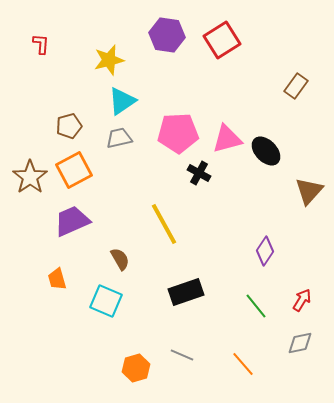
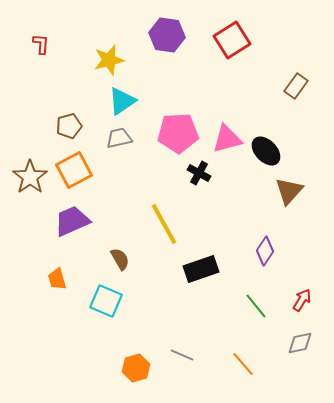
red square: moved 10 px right
brown triangle: moved 20 px left
black rectangle: moved 15 px right, 23 px up
